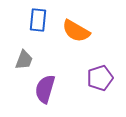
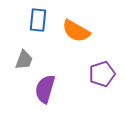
purple pentagon: moved 2 px right, 4 px up
